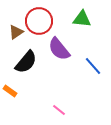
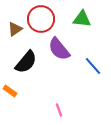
red circle: moved 2 px right, 2 px up
brown triangle: moved 1 px left, 3 px up
pink line: rotated 32 degrees clockwise
